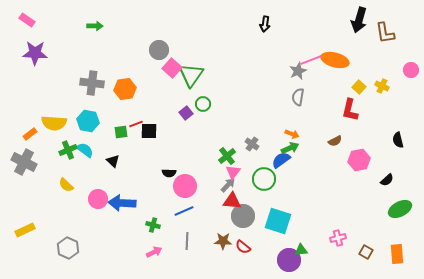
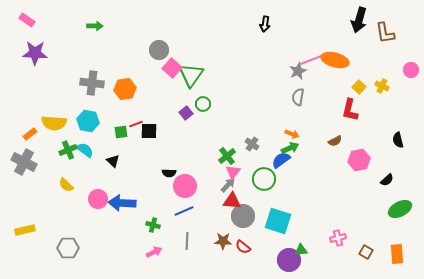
yellow rectangle at (25, 230): rotated 12 degrees clockwise
gray hexagon at (68, 248): rotated 25 degrees counterclockwise
